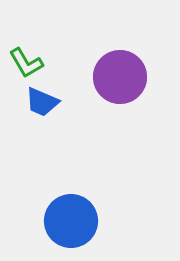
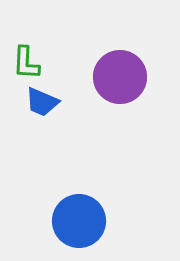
green L-shape: rotated 33 degrees clockwise
blue circle: moved 8 px right
